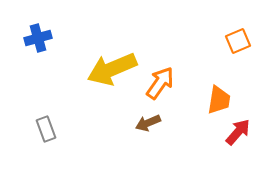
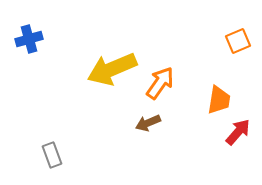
blue cross: moved 9 px left, 1 px down
gray rectangle: moved 6 px right, 26 px down
